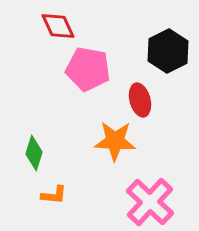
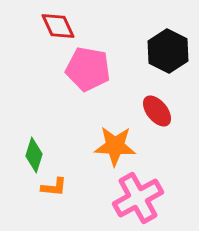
black hexagon: rotated 6 degrees counterclockwise
red ellipse: moved 17 px right, 11 px down; rotated 24 degrees counterclockwise
orange star: moved 5 px down
green diamond: moved 2 px down
orange L-shape: moved 8 px up
pink cross: moved 12 px left, 4 px up; rotated 18 degrees clockwise
